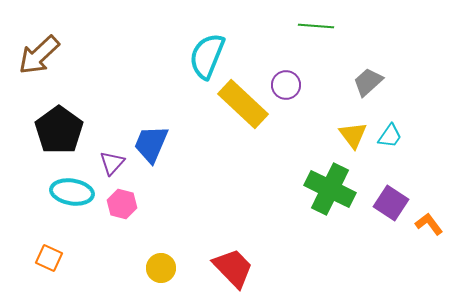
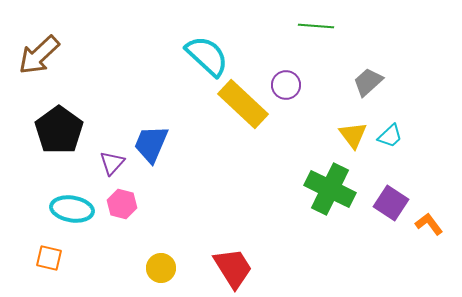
cyan semicircle: rotated 111 degrees clockwise
cyan trapezoid: rotated 12 degrees clockwise
cyan ellipse: moved 17 px down
orange square: rotated 12 degrees counterclockwise
red trapezoid: rotated 12 degrees clockwise
